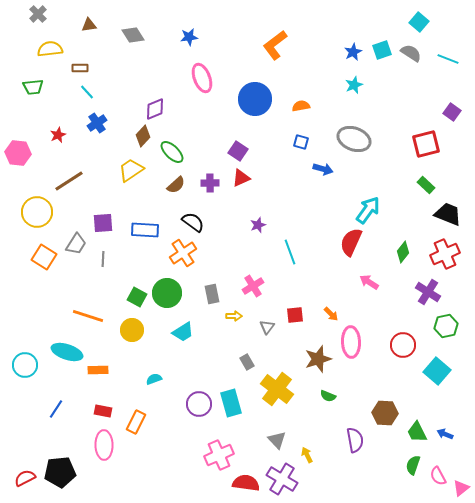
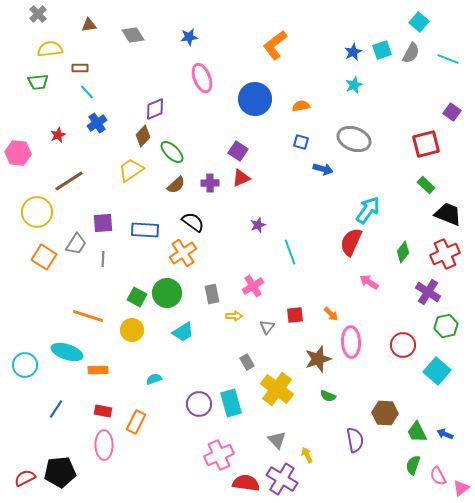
gray semicircle at (411, 53): rotated 85 degrees clockwise
green trapezoid at (33, 87): moved 5 px right, 5 px up
